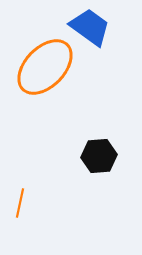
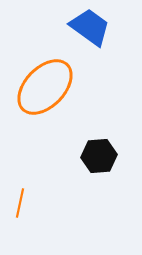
orange ellipse: moved 20 px down
